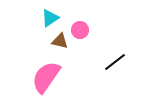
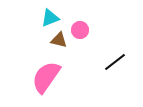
cyan triangle: rotated 12 degrees clockwise
brown triangle: moved 1 px left, 1 px up
